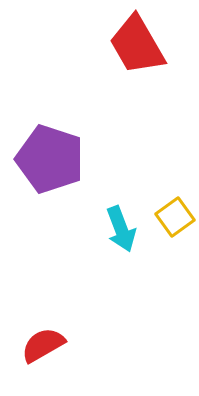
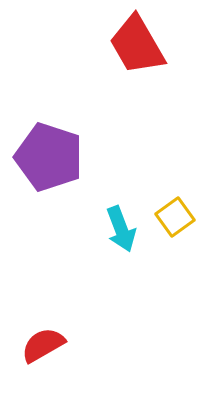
purple pentagon: moved 1 px left, 2 px up
